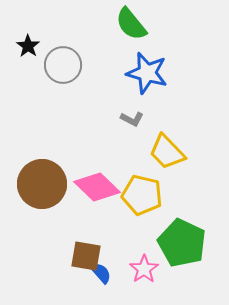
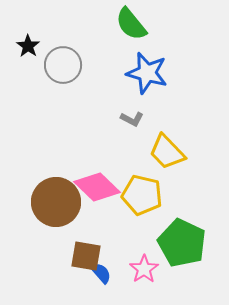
brown circle: moved 14 px right, 18 px down
